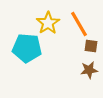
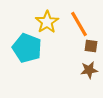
yellow star: moved 1 px left, 1 px up
cyan pentagon: rotated 16 degrees clockwise
